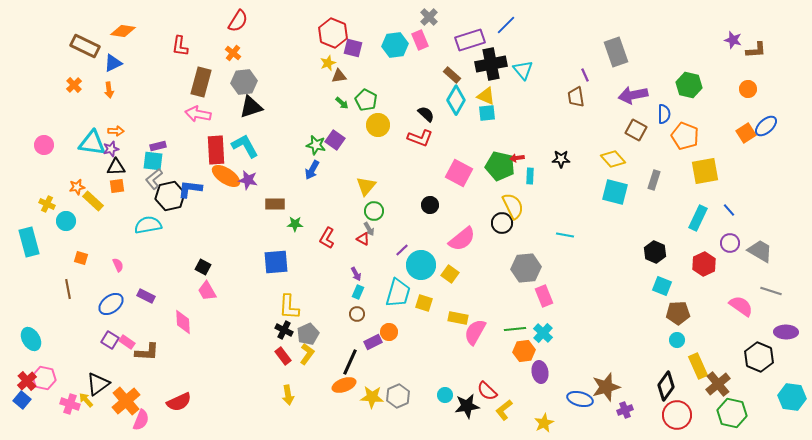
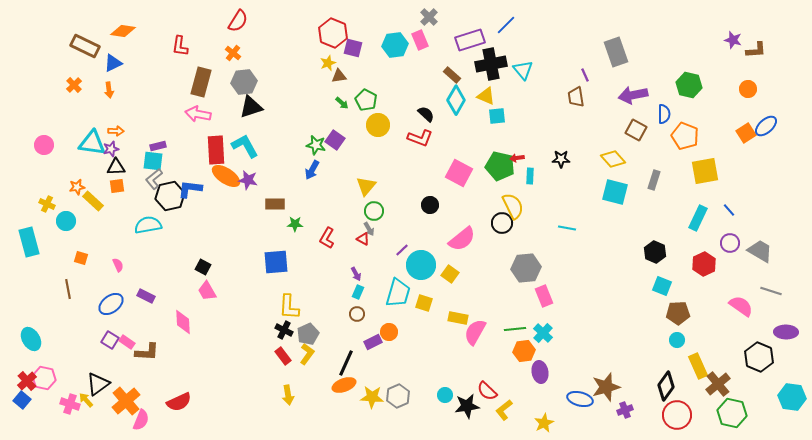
cyan square at (487, 113): moved 10 px right, 3 px down
cyan line at (565, 235): moved 2 px right, 7 px up
black line at (350, 362): moved 4 px left, 1 px down
